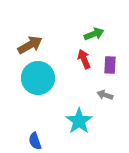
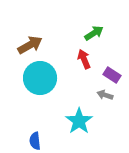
green arrow: moved 1 px up; rotated 12 degrees counterclockwise
purple rectangle: moved 2 px right, 10 px down; rotated 60 degrees counterclockwise
cyan circle: moved 2 px right
blue semicircle: rotated 12 degrees clockwise
